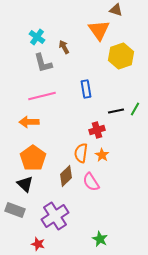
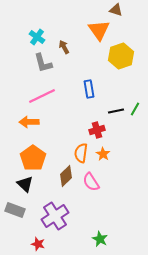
blue rectangle: moved 3 px right
pink line: rotated 12 degrees counterclockwise
orange star: moved 1 px right, 1 px up
